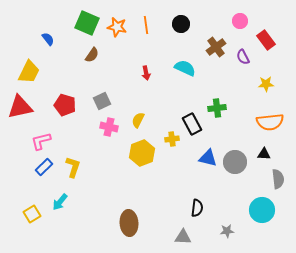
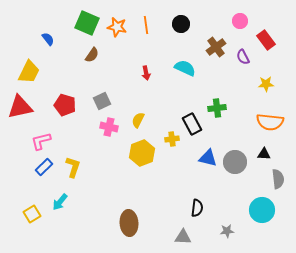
orange semicircle: rotated 12 degrees clockwise
